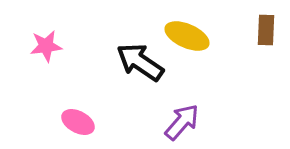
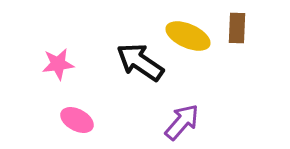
brown rectangle: moved 29 px left, 2 px up
yellow ellipse: moved 1 px right
pink star: moved 12 px right, 18 px down
pink ellipse: moved 1 px left, 2 px up
